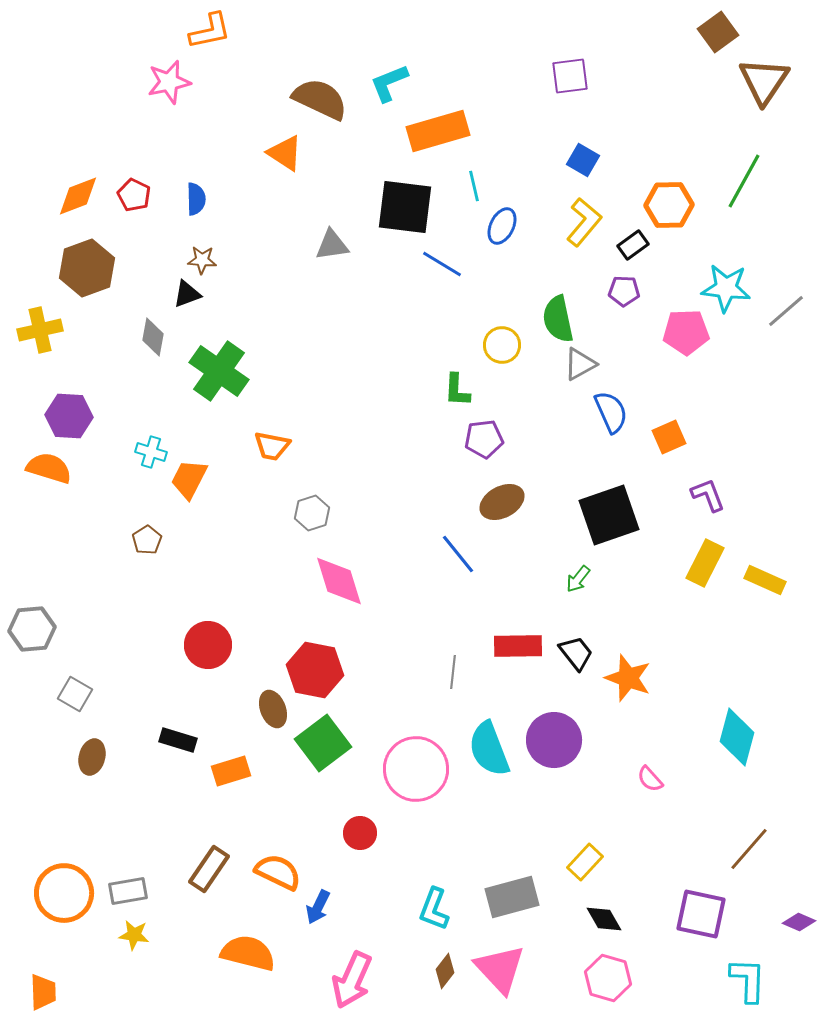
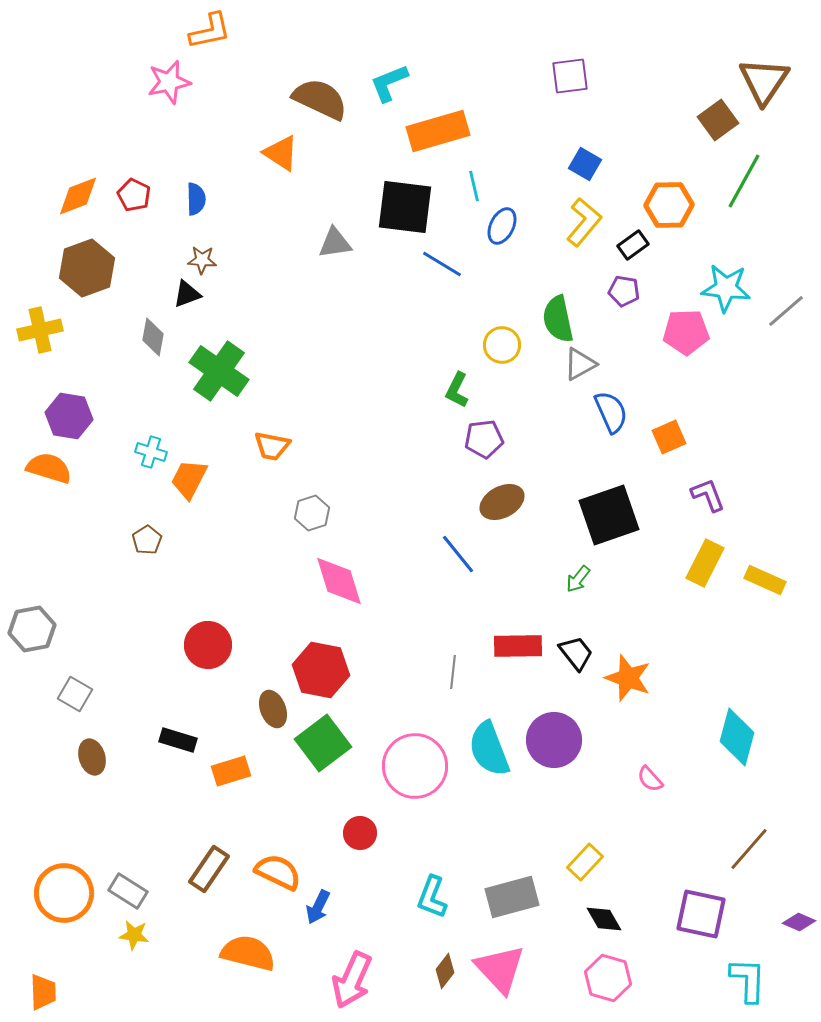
brown square at (718, 32): moved 88 px down
orange triangle at (285, 153): moved 4 px left
blue square at (583, 160): moved 2 px right, 4 px down
gray triangle at (332, 245): moved 3 px right, 2 px up
purple pentagon at (624, 291): rotated 8 degrees clockwise
green L-shape at (457, 390): rotated 24 degrees clockwise
purple hexagon at (69, 416): rotated 6 degrees clockwise
gray hexagon at (32, 629): rotated 6 degrees counterclockwise
red hexagon at (315, 670): moved 6 px right
brown ellipse at (92, 757): rotated 32 degrees counterclockwise
pink circle at (416, 769): moved 1 px left, 3 px up
gray rectangle at (128, 891): rotated 42 degrees clockwise
cyan L-shape at (434, 909): moved 2 px left, 12 px up
